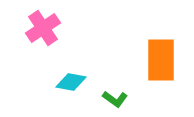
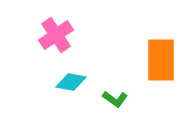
pink cross: moved 13 px right, 7 px down
